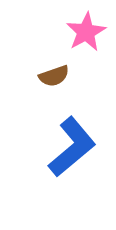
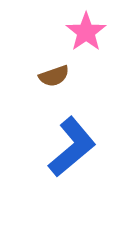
pink star: rotated 6 degrees counterclockwise
